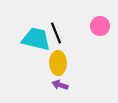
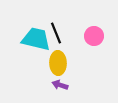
pink circle: moved 6 px left, 10 px down
